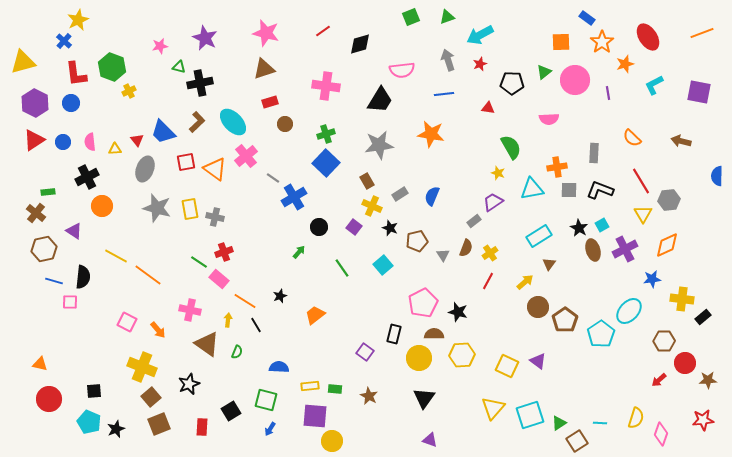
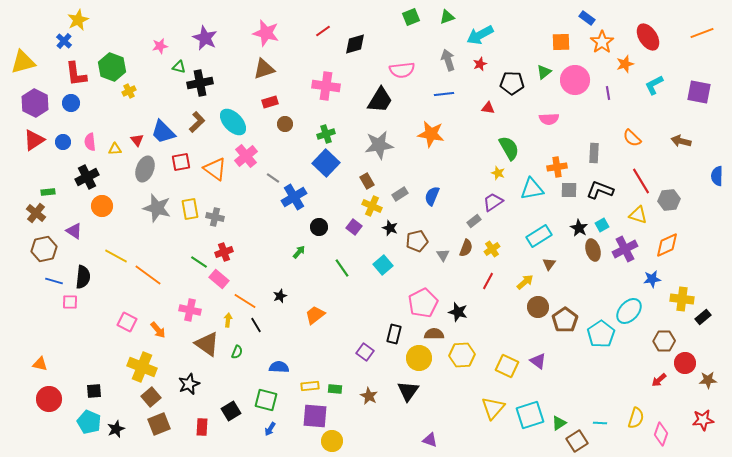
black diamond at (360, 44): moved 5 px left
green semicircle at (511, 147): moved 2 px left, 1 px down
red square at (186, 162): moved 5 px left
yellow triangle at (643, 214): moved 5 px left, 1 px down; rotated 42 degrees counterclockwise
yellow cross at (490, 253): moved 2 px right, 4 px up
black triangle at (424, 398): moved 16 px left, 7 px up
